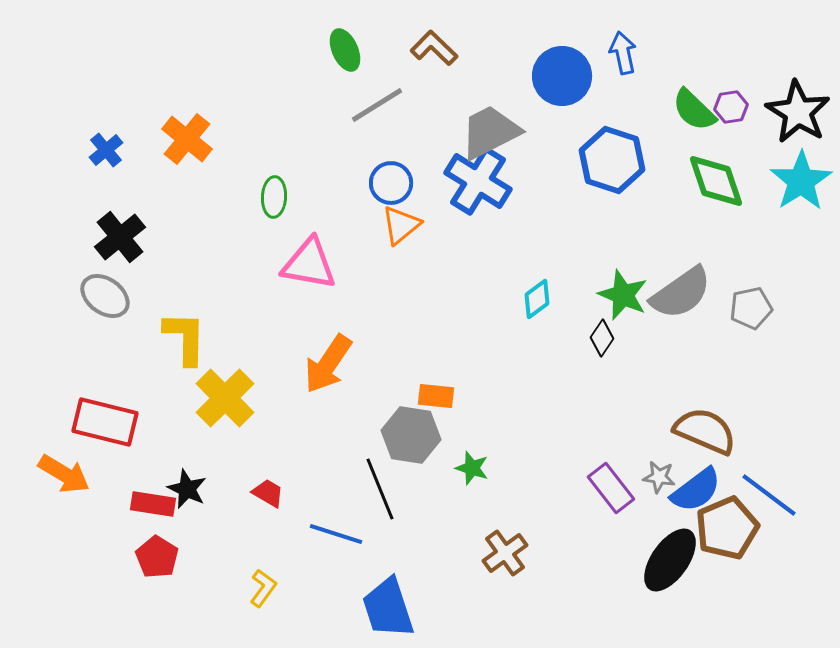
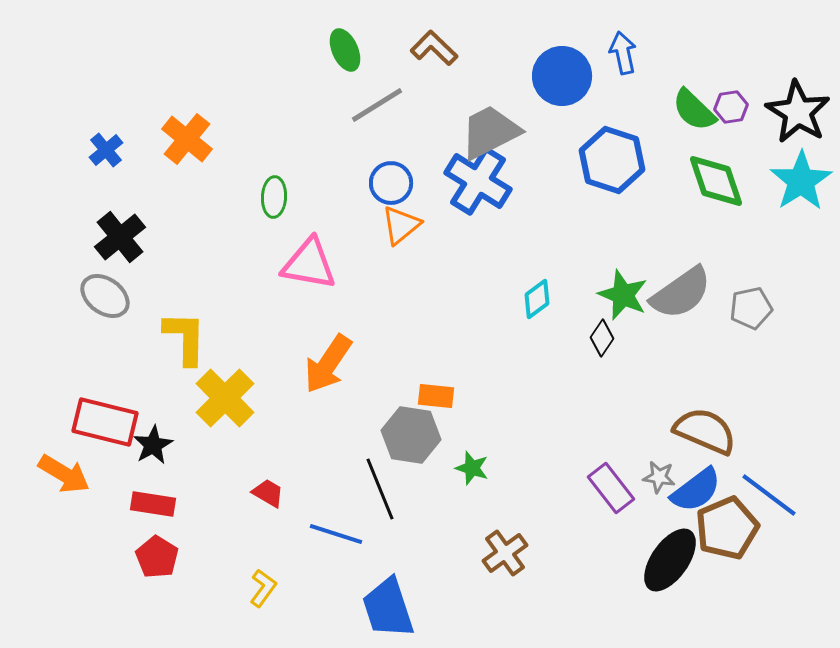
black star at (187, 489): moved 34 px left, 44 px up; rotated 18 degrees clockwise
